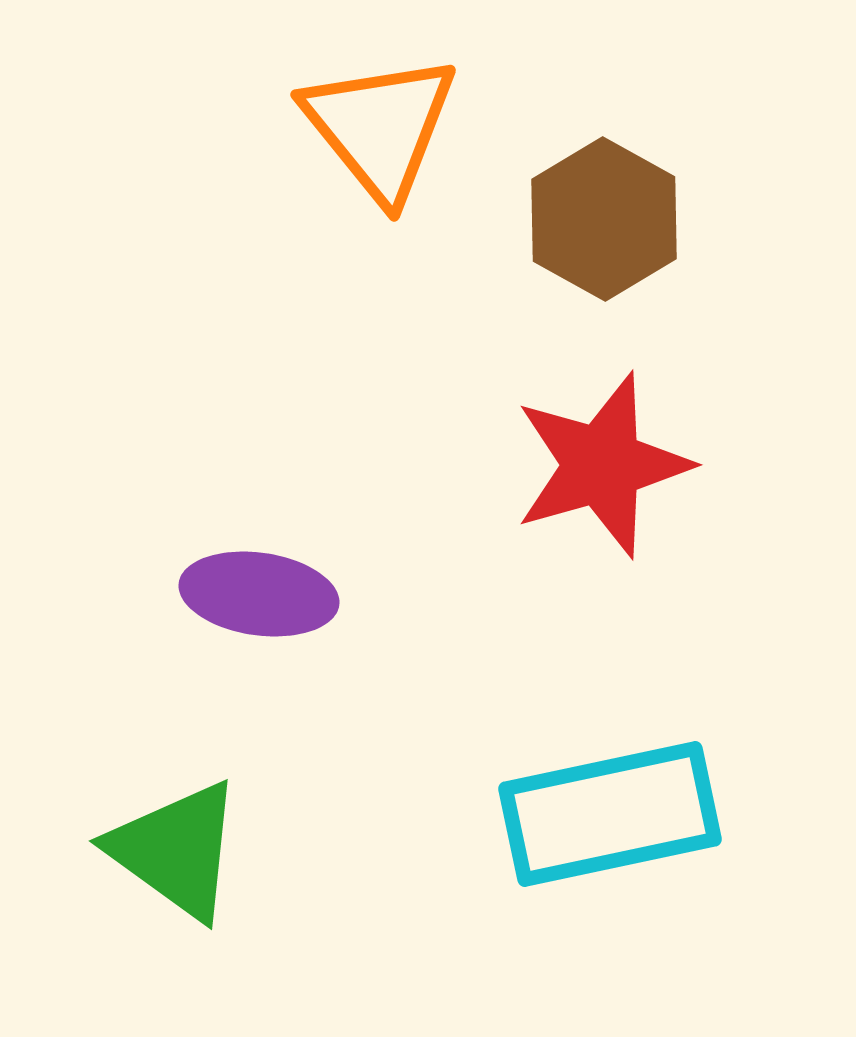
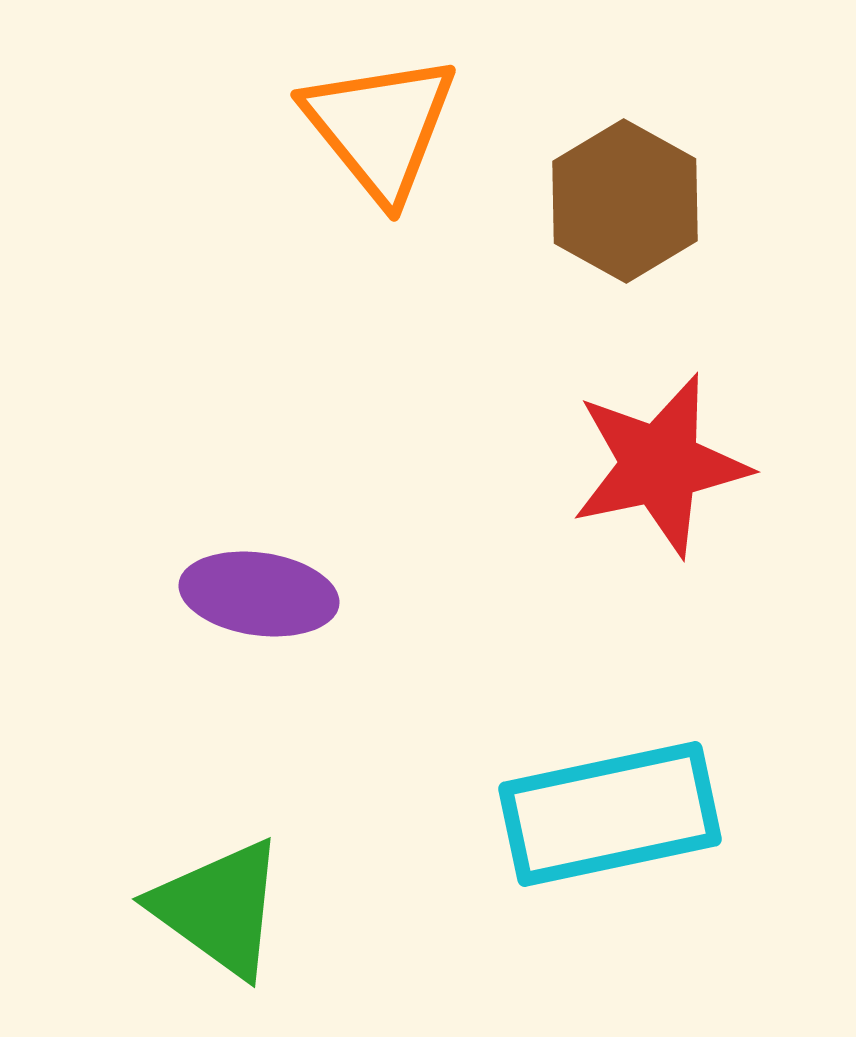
brown hexagon: moved 21 px right, 18 px up
red star: moved 58 px right; rotated 4 degrees clockwise
green triangle: moved 43 px right, 58 px down
